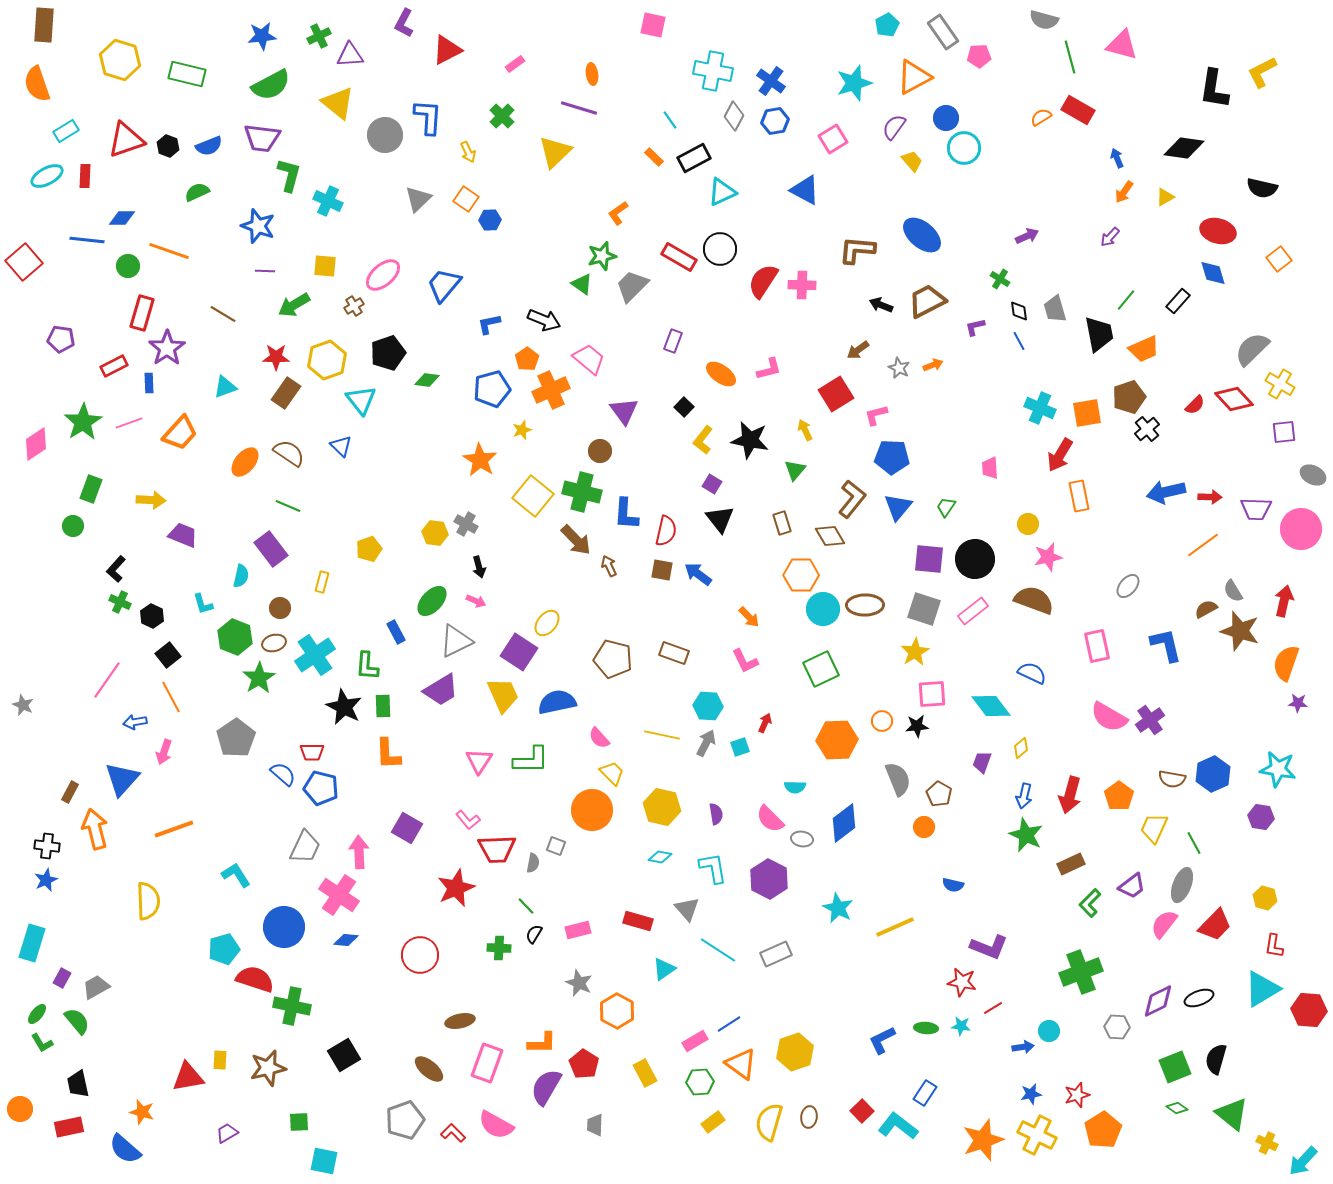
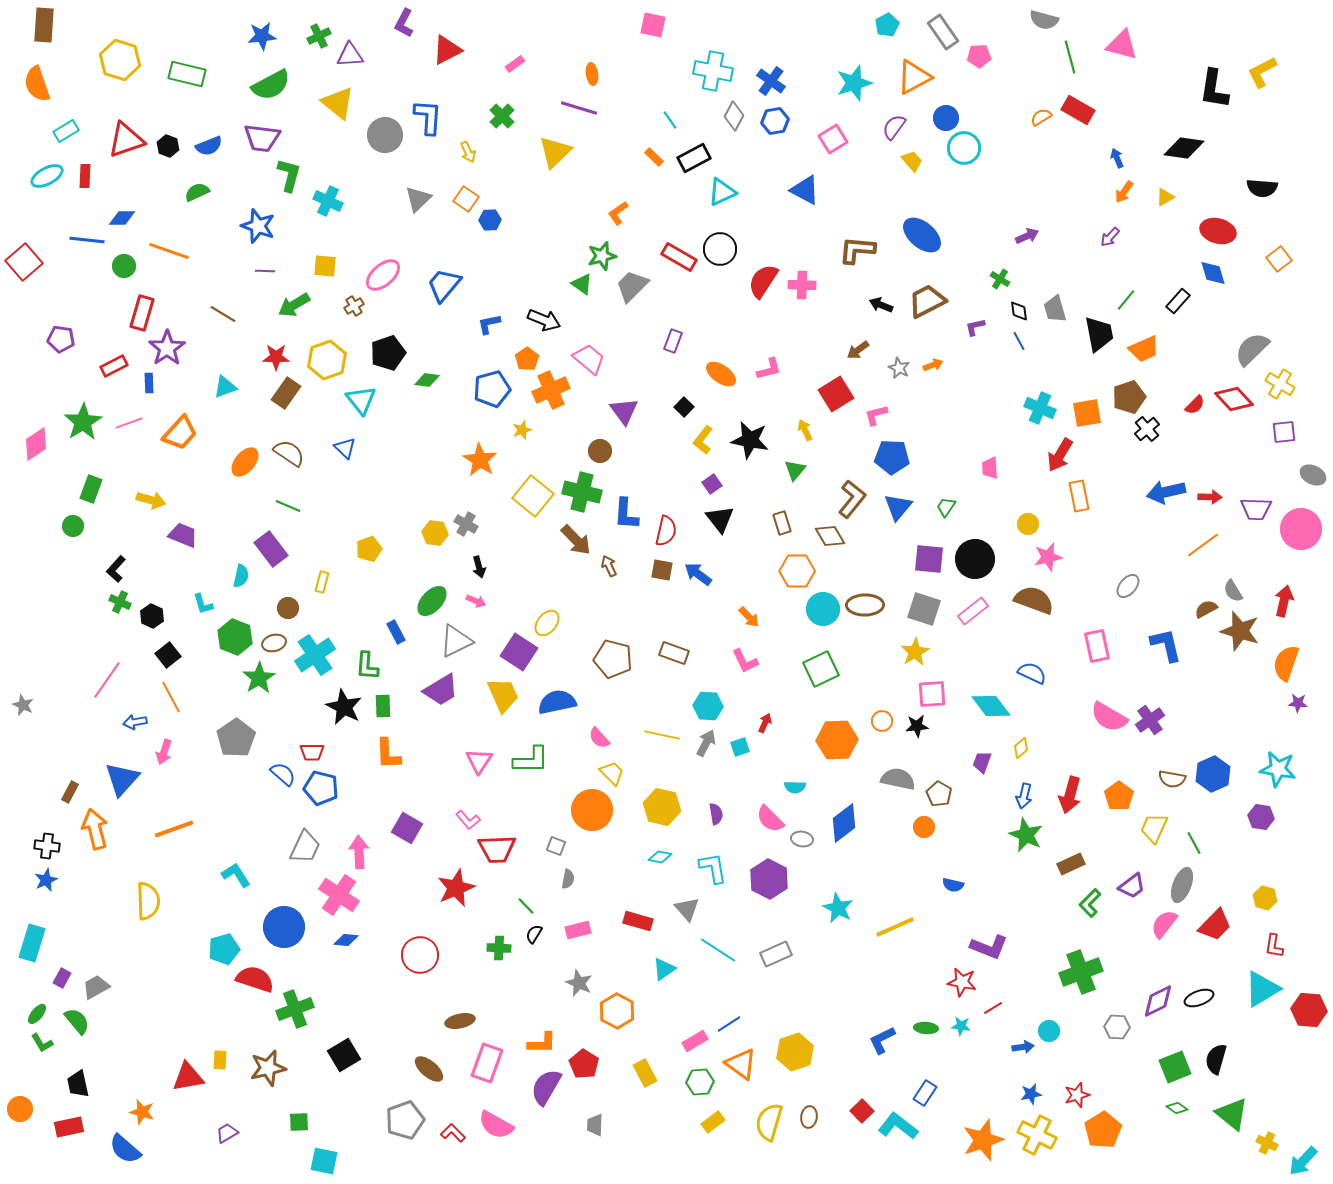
black semicircle at (1262, 188): rotated 8 degrees counterclockwise
green circle at (128, 266): moved 4 px left
blue triangle at (341, 446): moved 4 px right, 2 px down
purple square at (712, 484): rotated 24 degrees clockwise
yellow arrow at (151, 500): rotated 12 degrees clockwise
orange hexagon at (801, 575): moved 4 px left, 4 px up
brown circle at (280, 608): moved 8 px right
gray semicircle at (898, 779): rotated 56 degrees counterclockwise
gray semicircle at (533, 863): moved 35 px right, 16 px down
green cross at (292, 1006): moved 3 px right, 3 px down; rotated 33 degrees counterclockwise
